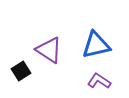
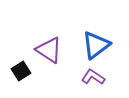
blue triangle: rotated 24 degrees counterclockwise
purple L-shape: moved 6 px left, 4 px up
